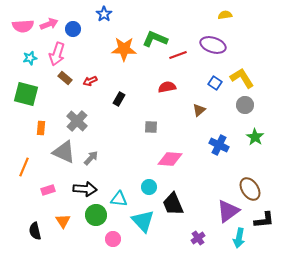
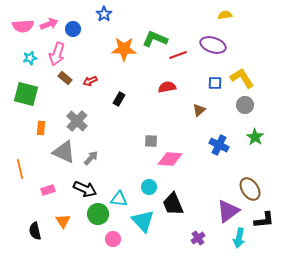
blue square at (215, 83): rotated 32 degrees counterclockwise
gray square at (151, 127): moved 14 px down
orange line at (24, 167): moved 4 px left, 2 px down; rotated 36 degrees counterclockwise
black arrow at (85, 189): rotated 20 degrees clockwise
green circle at (96, 215): moved 2 px right, 1 px up
